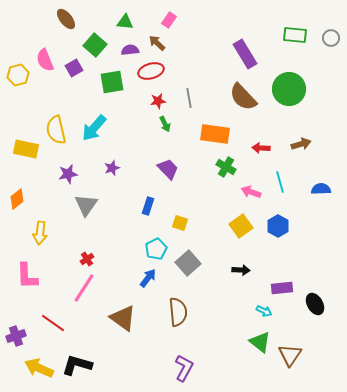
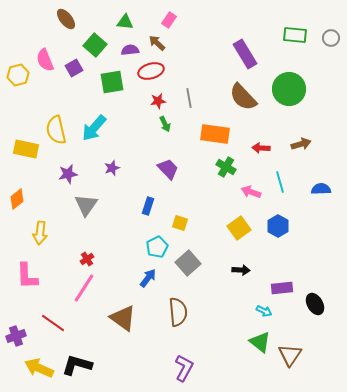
yellow square at (241, 226): moved 2 px left, 2 px down
cyan pentagon at (156, 249): moved 1 px right, 2 px up
